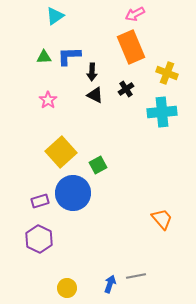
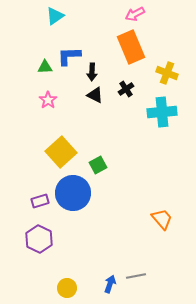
green triangle: moved 1 px right, 10 px down
